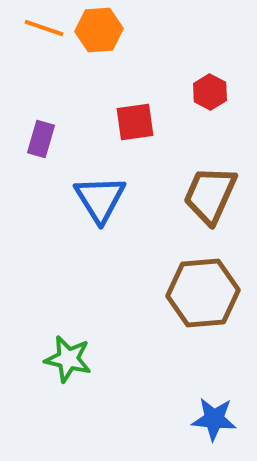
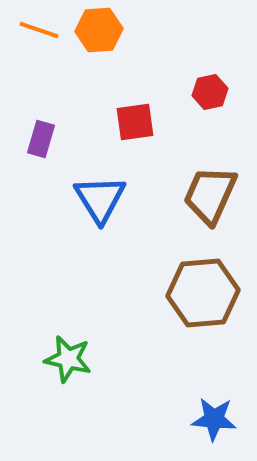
orange line: moved 5 px left, 2 px down
red hexagon: rotated 20 degrees clockwise
